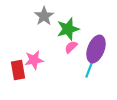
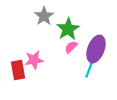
green star: rotated 15 degrees counterclockwise
